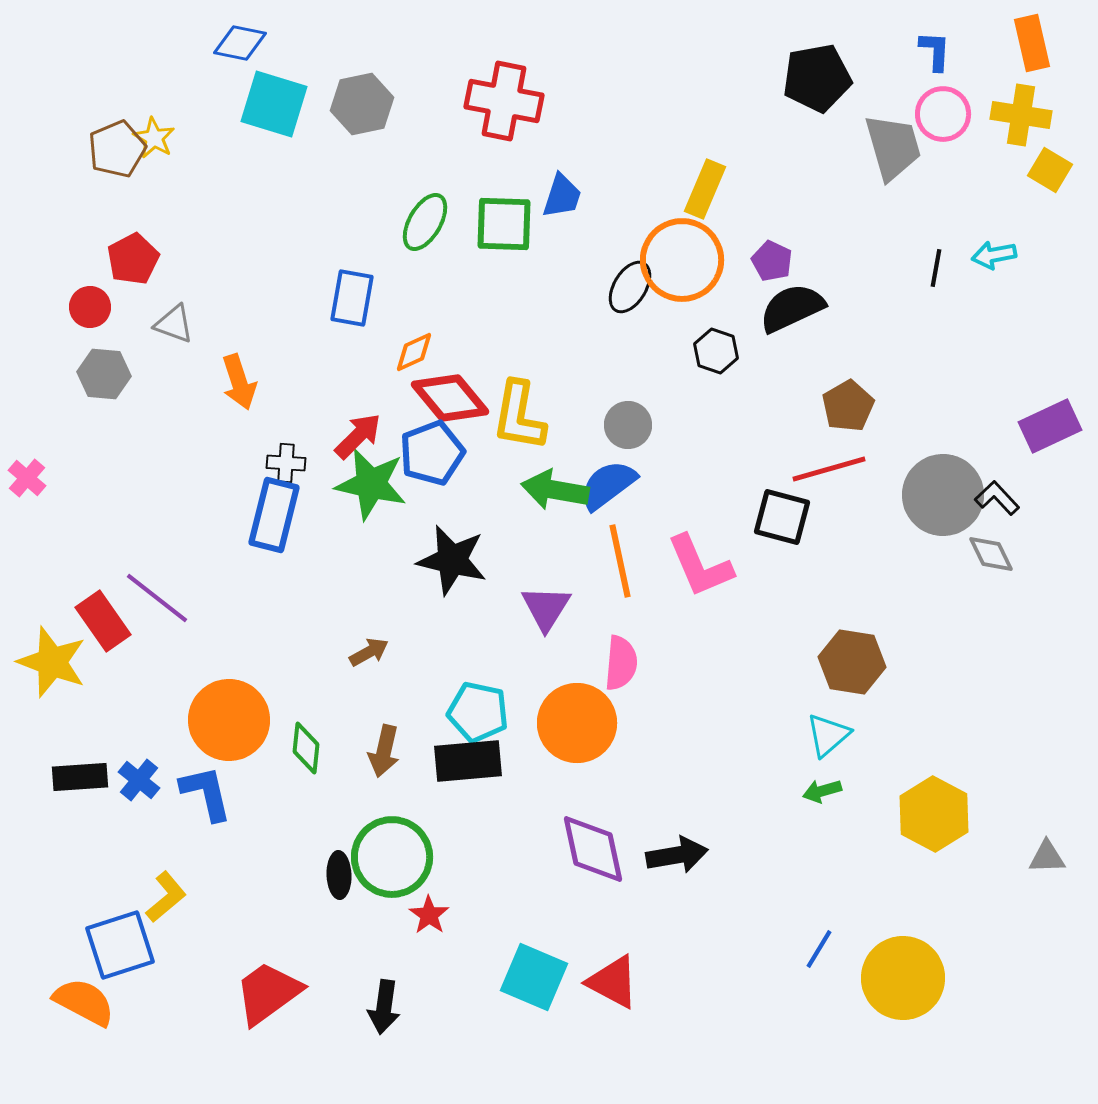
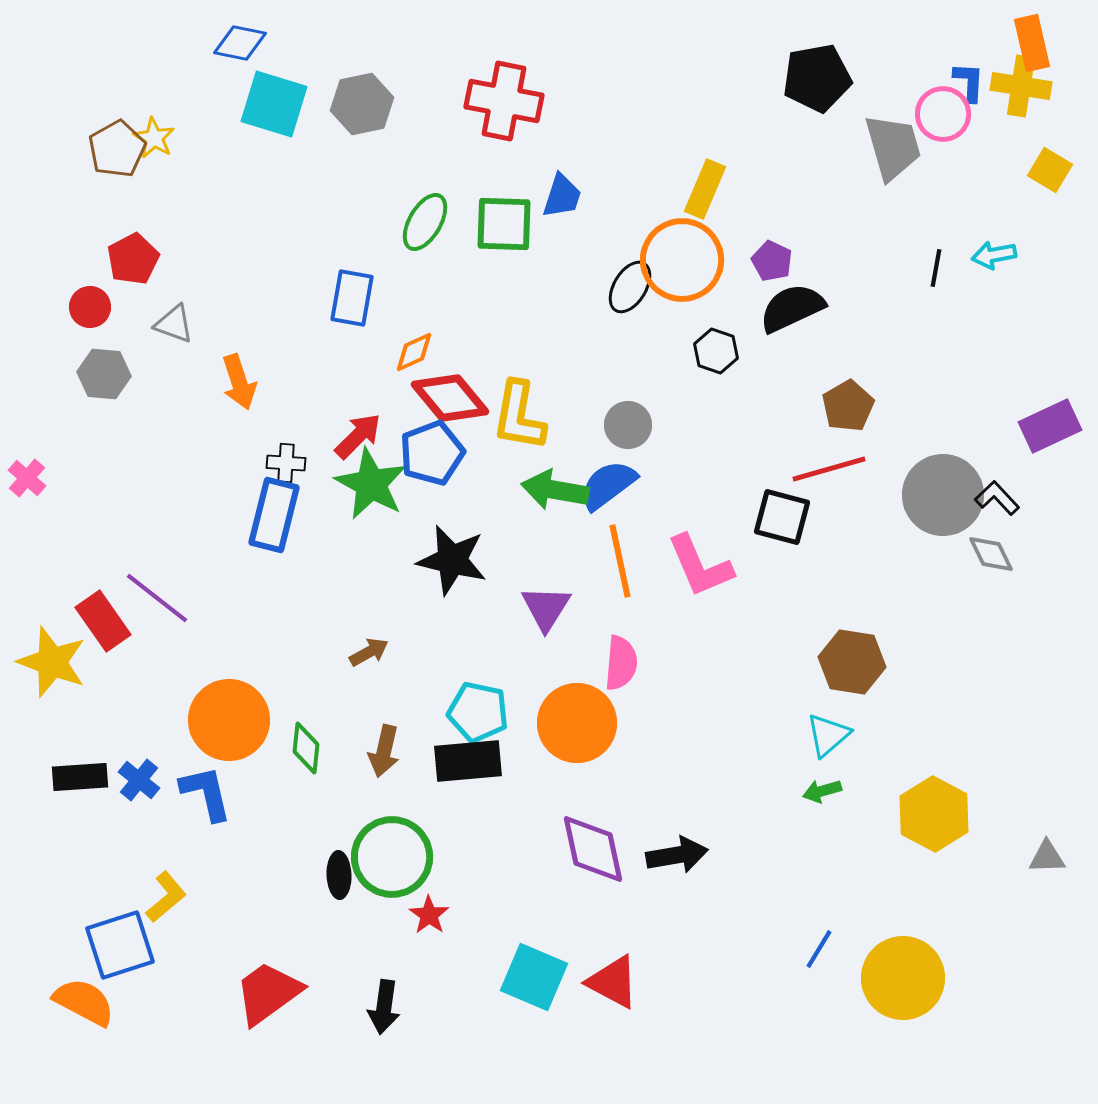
blue L-shape at (935, 51): moved 34 px right, 31 px down
yellow cross at (1021, 115): moved 29 px up
brown pentagon at (117, 149): rotated 6 degrees counterclockwise
green star at (371, 484): rotated 16 degrees clockwise
